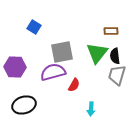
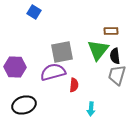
blue square: moved 15 px up
green triangle: moved 1 px right, 3 px up
red semicircle: rotated 24 degrees counterclockwise
